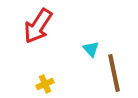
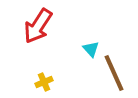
brown line: rotated 12 degrees counterclockwise
yellow cross: moved 1 px left, 2 px up
